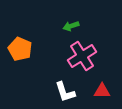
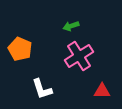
pink cross: moved 3 px left
white L-shape: moved 23 px left, 3 px up
